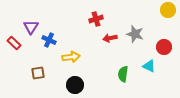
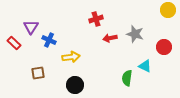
cyan triangle: moved 4 px left
green semicircle: moved 4 px right, 4 px down
